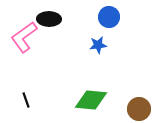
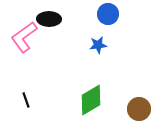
blue circle: moved 1 px left, 3 px up
green diamond: rotated 36 degrees counterclockwise
